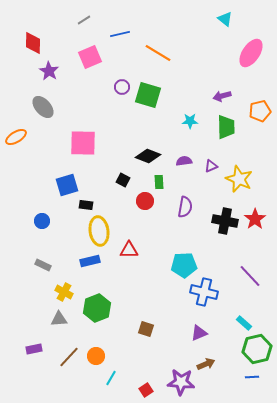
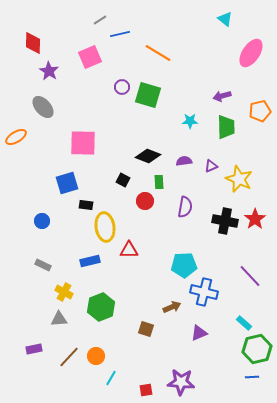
gray line at (84, 20): moved 16 px right
blue square at (67, 185): moved 2 px up
yellow ellipse at (99, 231): moved 6 px right, 4 px up
green hexagon at (97, 308): moved 4 px right, 1 px up
brown arrow at (206, 364): moved 34 px left, 57 px up
red square at (146, 390): rotated 24 degrees clockwise
